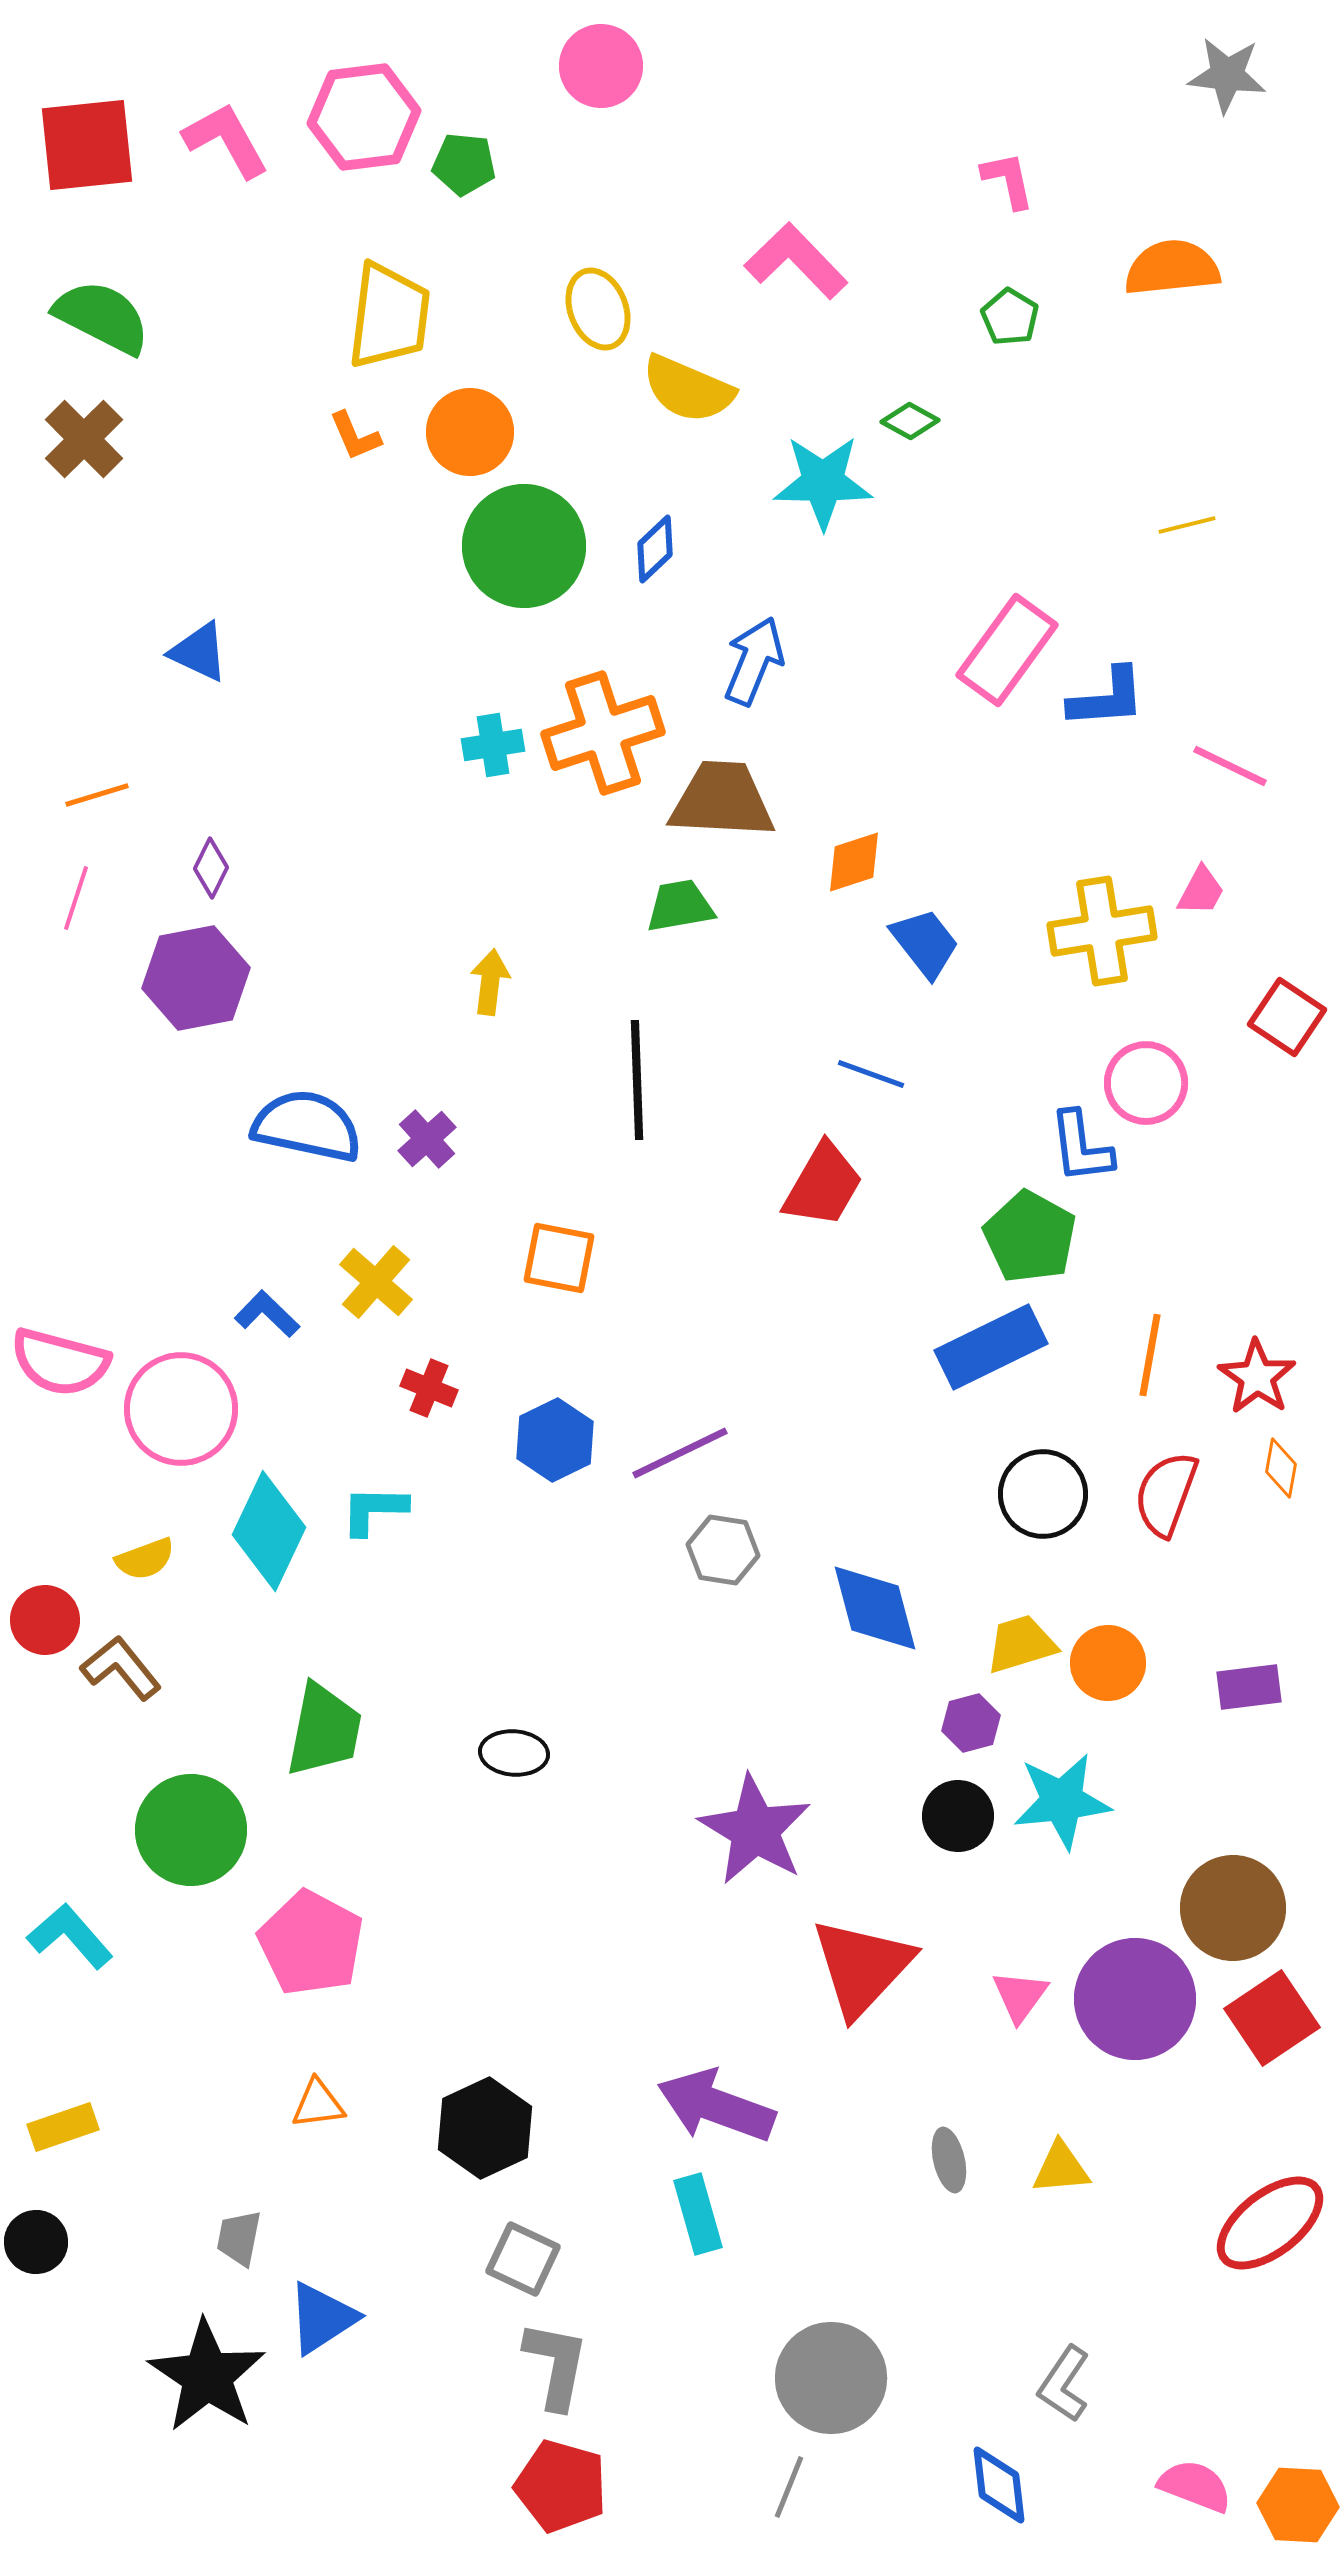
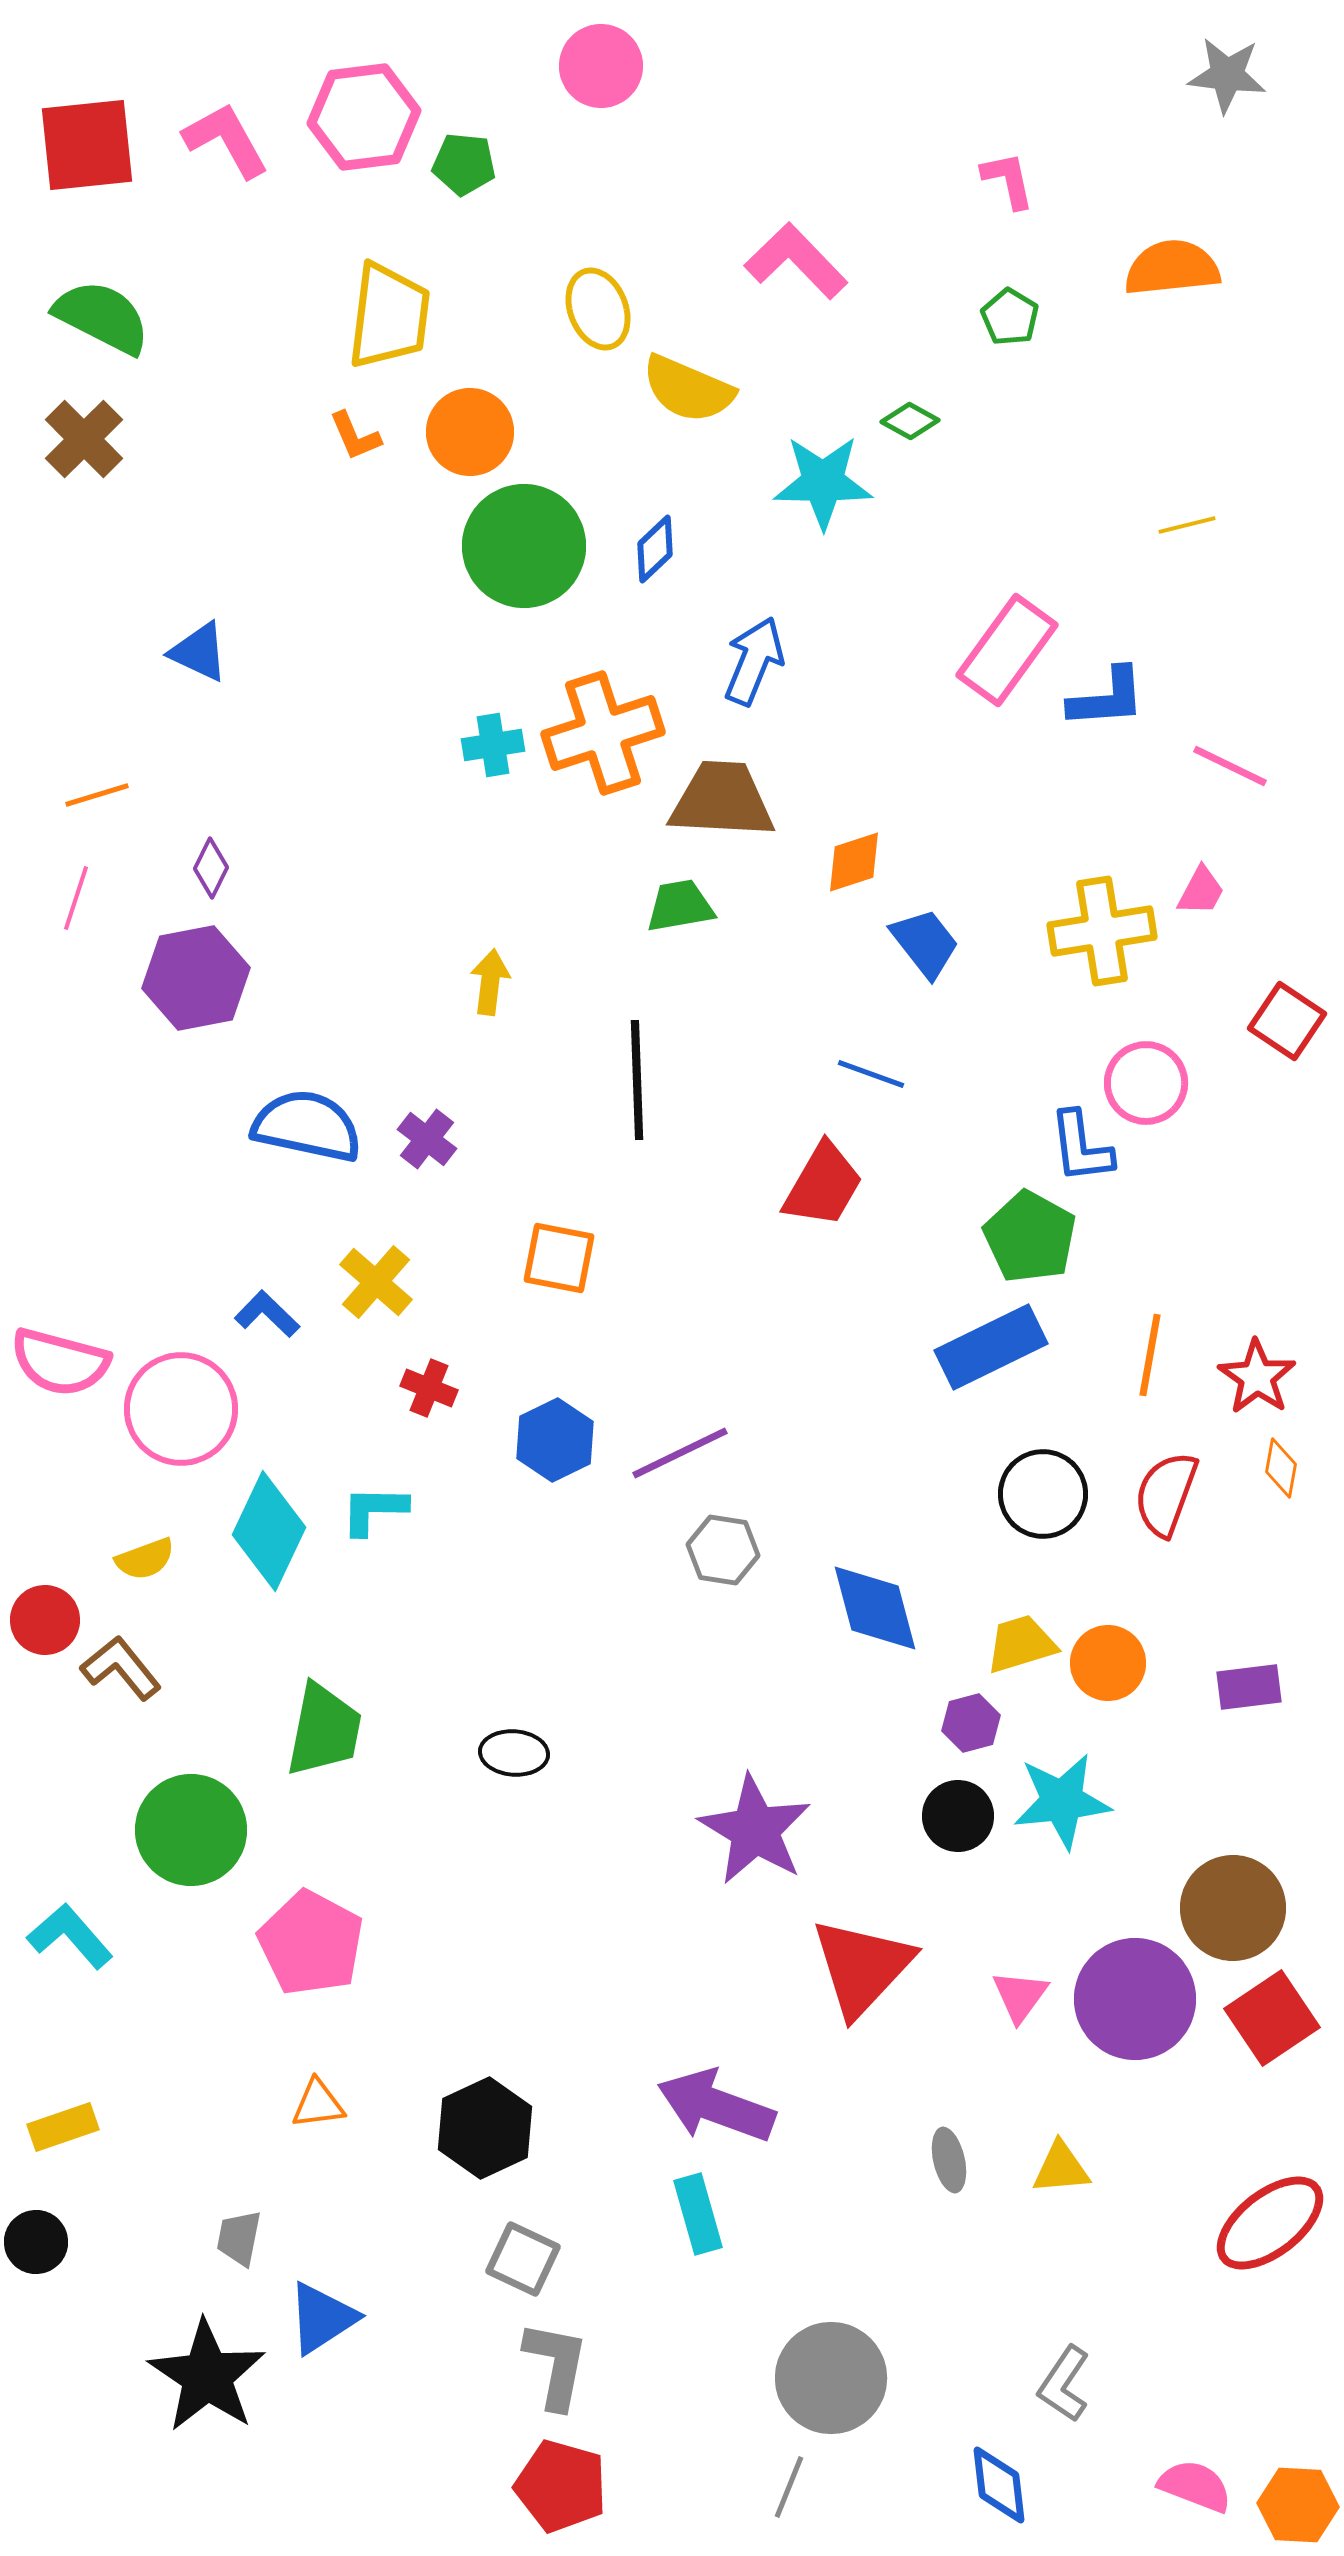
red square at (1287, 1017): moved 4 px down
purple cross at (427, 1139): rotated 10 degrees counterclockwise
